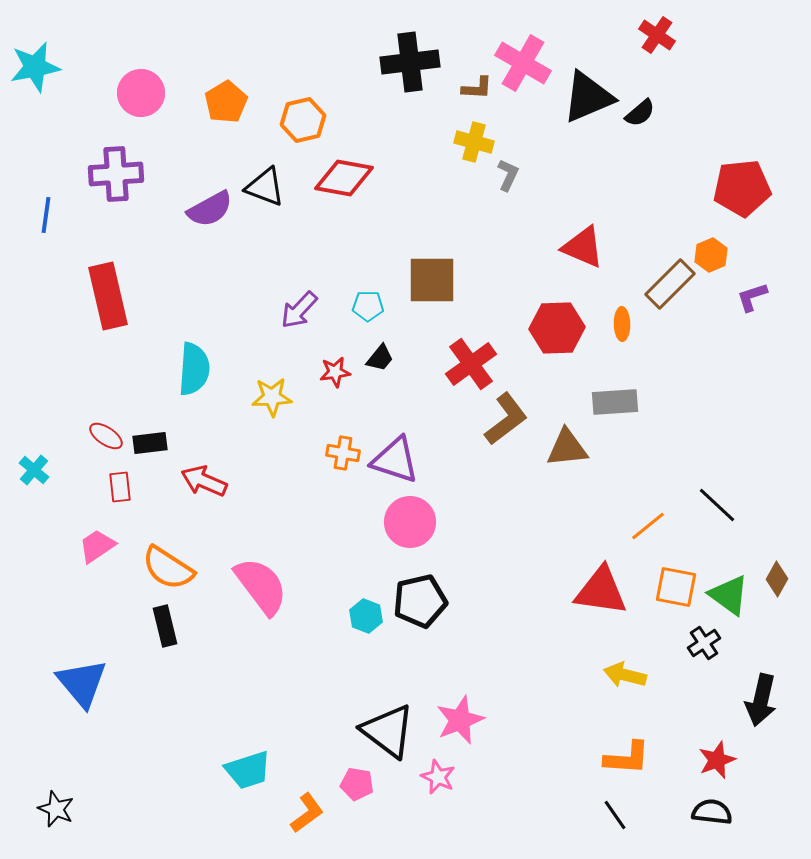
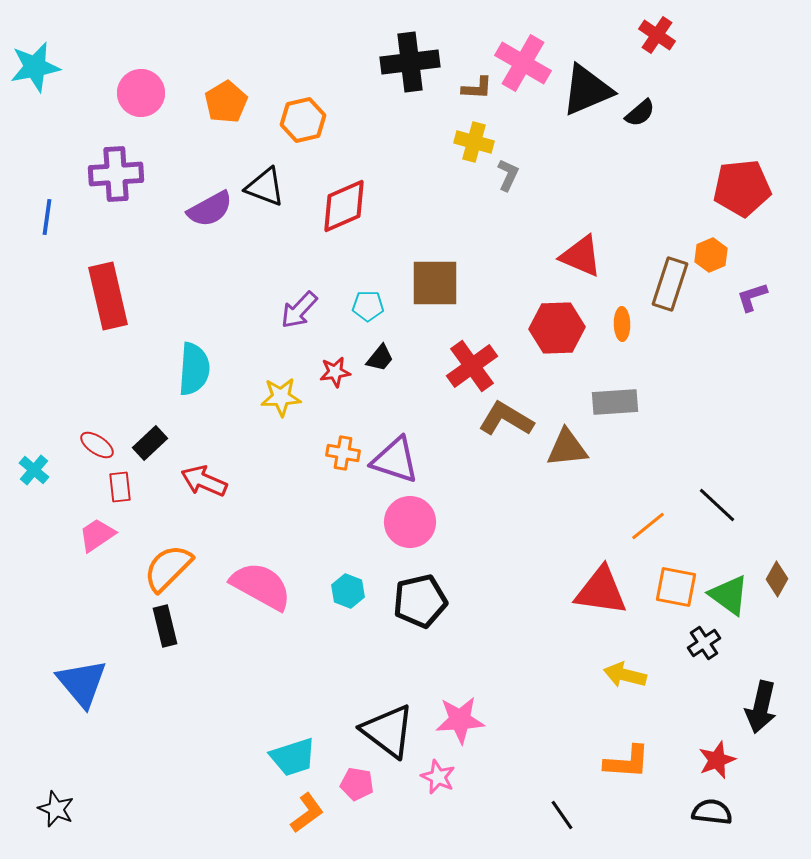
black triangle at (588, 97): moved 1 px left, 7 px up
red diamond at (344, 178): moved 28 px down; rotated 34 degrees counterclockwise
blue line at (46, 215): moved 1 px right, 2 px down
red triangle at (583, 247): moved 2 px left, 9 px down
brown square at (432, 280): moved 3 px right, 3 px down
brown rectangle at (670, 284): rotated 27 degrees counterclockwise
red cross at (471, 364): moved 1 px right, 2 px down
yellow star at (272, 397): moved 9 px right
brown L-shape at (506, 419): rotated 112 degrees counterclockwise
red ellipse at (106, 436): moved 9 px left, 9 px down
black rectangle at (150, 443): rotated 36 degrees counterclockwise
pink trapezoid at (97, 546): moved 11 px up
orange semicircle at (168, 568): rotated 102 degrees clockwise
pink semicircle at (261, 586): rotated 24 degrees counterclockwise
cyan hexagon at (366, 616): moved 18 px left, 25 px up
black arrow at (761, 700): moved 7 px down
pink star at (460, 720): rotated 18 degrees clockwise
orange L-shape at (627, 758): moved 4 px down
cyan trapezoid at (248, 770): moved 45 px right, 13 px up
black line at (615, 815): moved 53 px left
